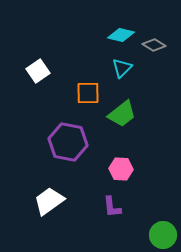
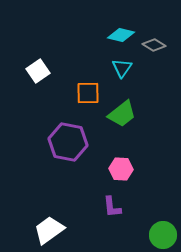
cyan triangle: rotated 10 degrees counterclockwise
white trapezoid: moved 29 px down
